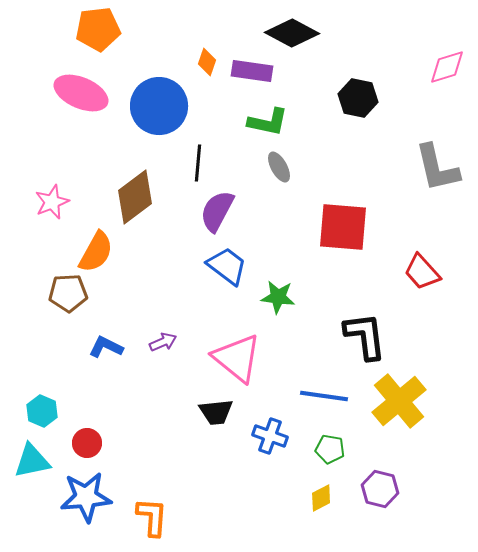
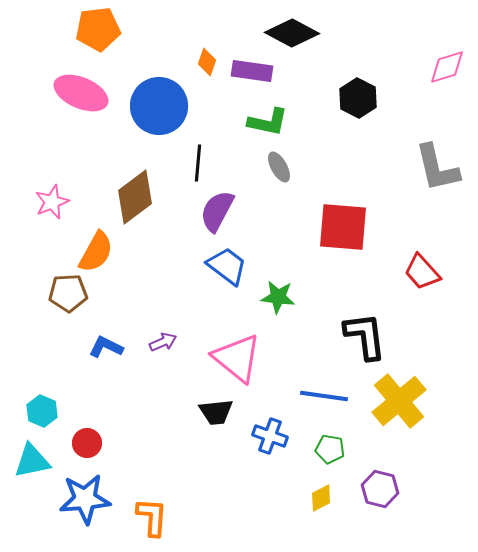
black hexagon: rotated 15 degrees clockwise
blue star: moved 1 px left, 2 px down
